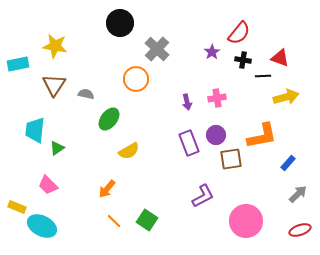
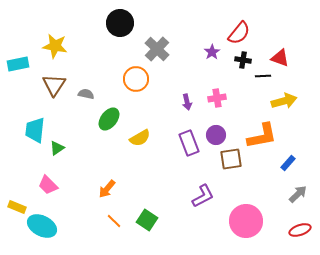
yellow arrow: moved 2 px left, 4 px down
yellow semicircle: moved 11 px right, 13 px up
